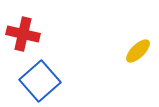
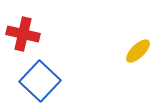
blue square: rotated 6 degrees counterclockwise
